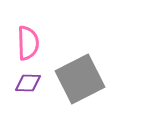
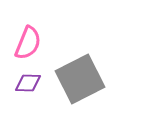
pink semicircle: rotated 24 degrees clockwise
